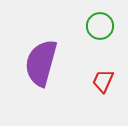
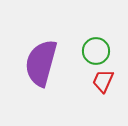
green circle: moved 4 px left, 25 px down
